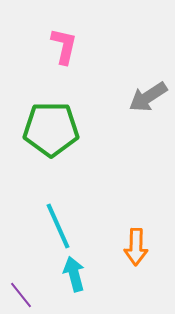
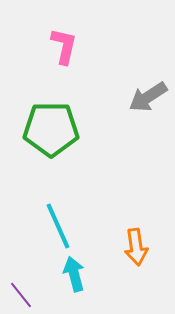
orange arrow: rotated 9 degrees counterclockwise
